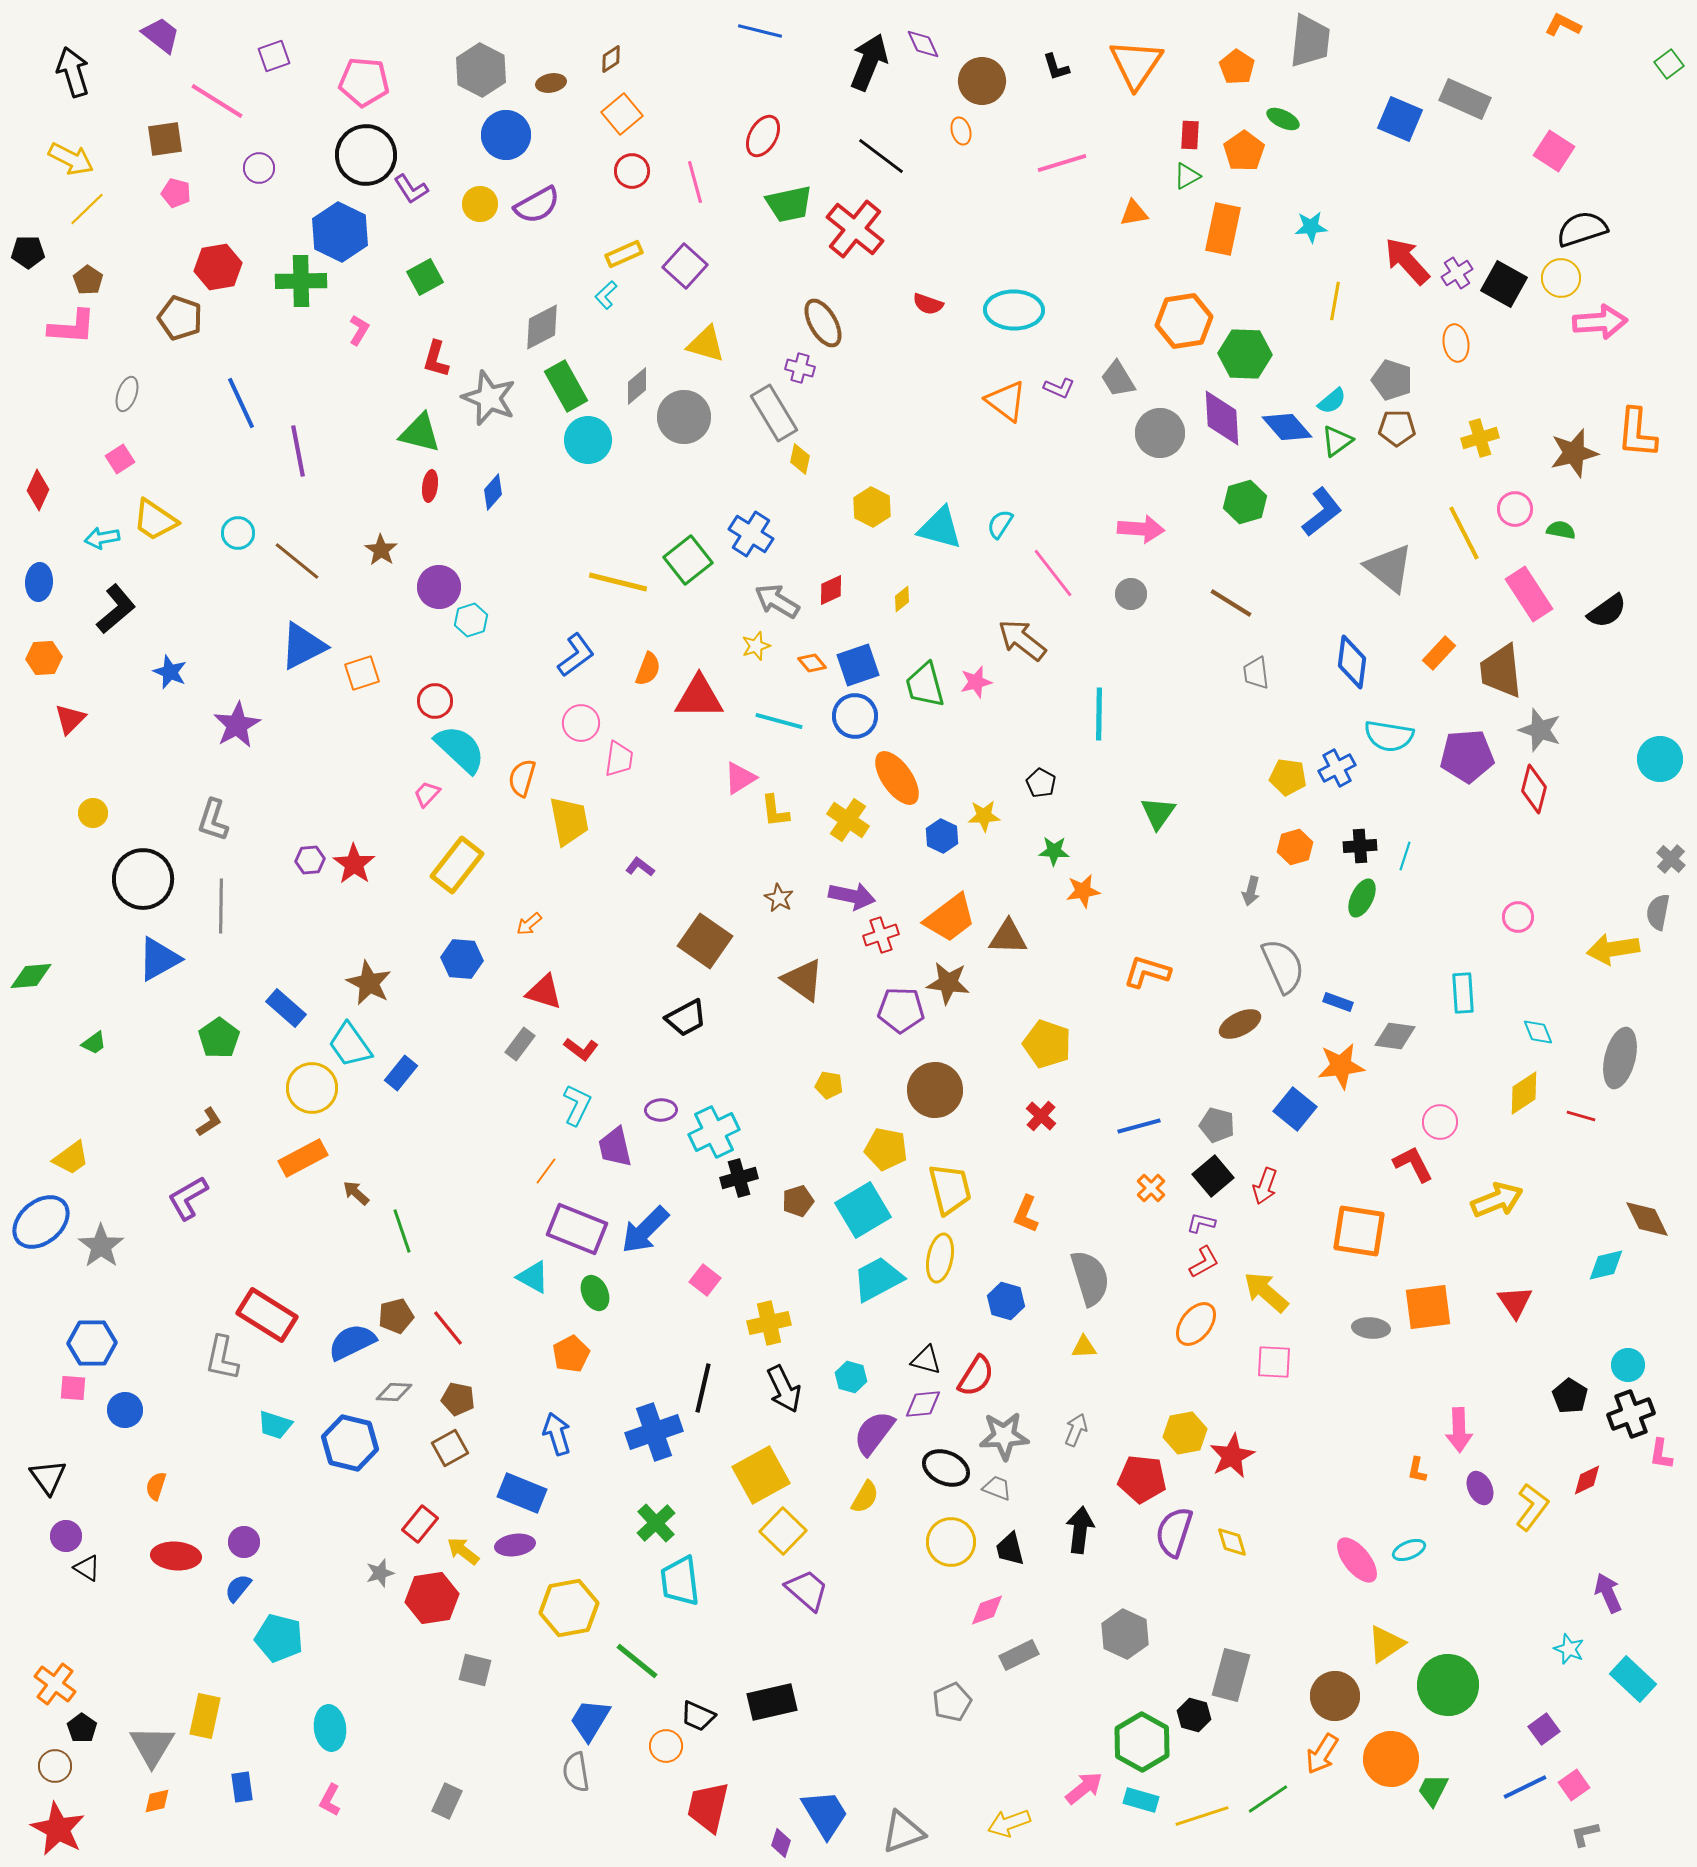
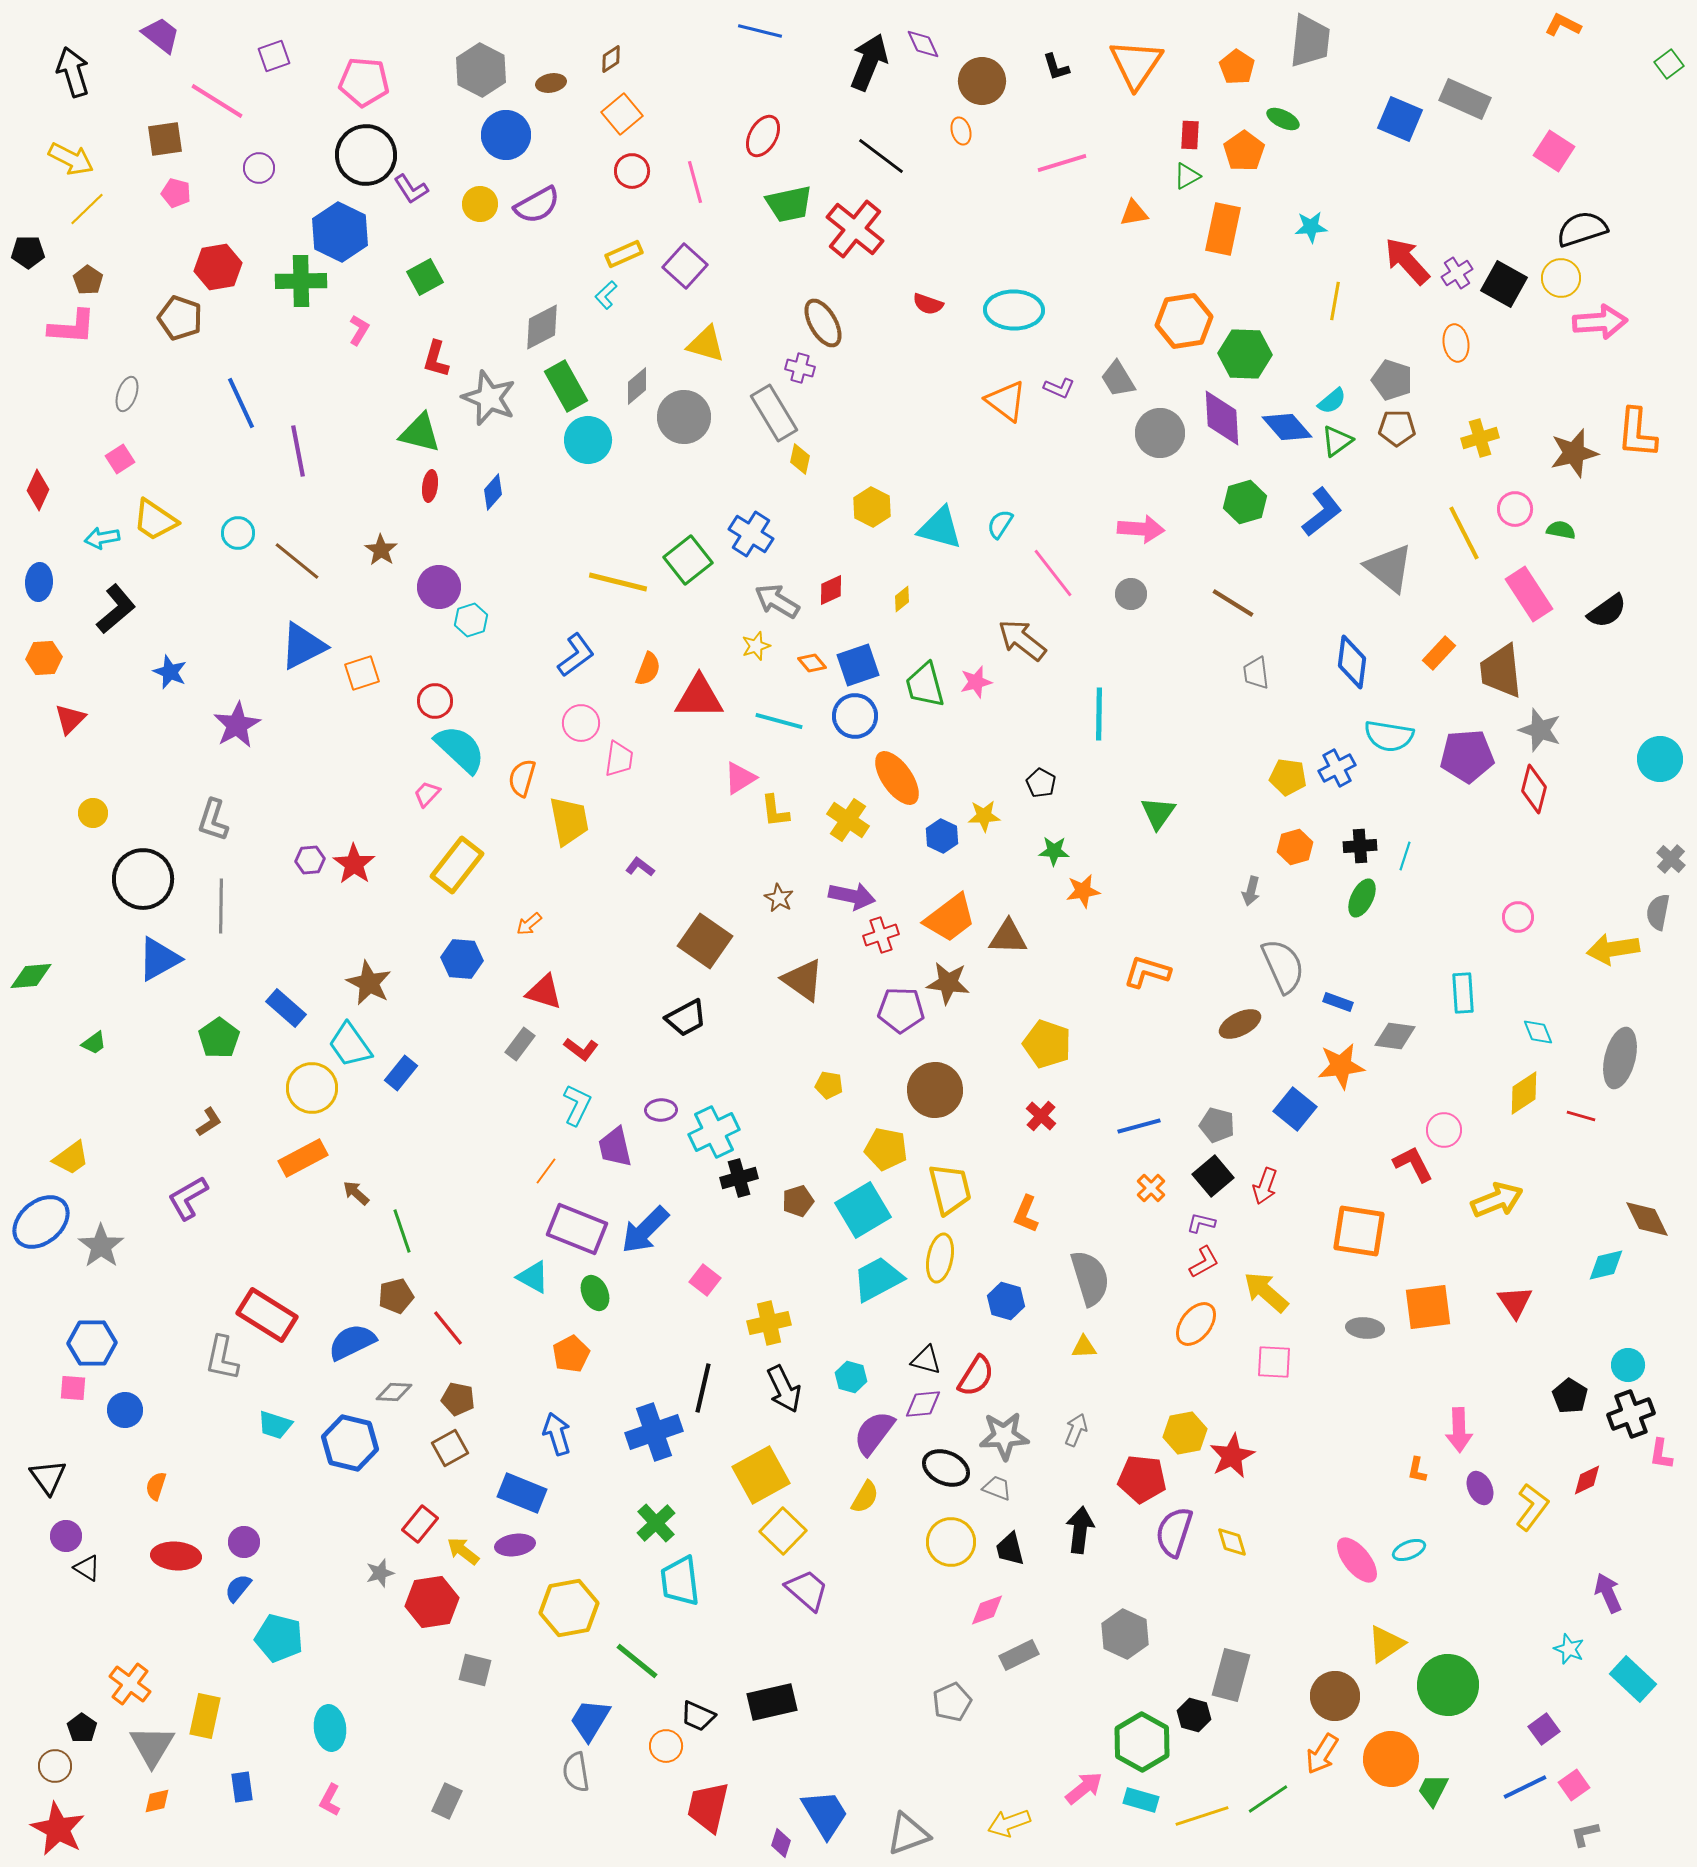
brown line at (1231, 603): moved 2 px right
pink circle at (1440, 1122): moved 4 px right, 8 px down
brown pentagon at (396, 1316): moved 20 px up
gray ellipse at (1371, 1328): moved 6 px left
red hexagon at (432, 1598): moved 4 px down
orange cross at (55, 1684): moved 75 px right
gray triangle at (903, 1832): moved 5 px right, 2 px down
